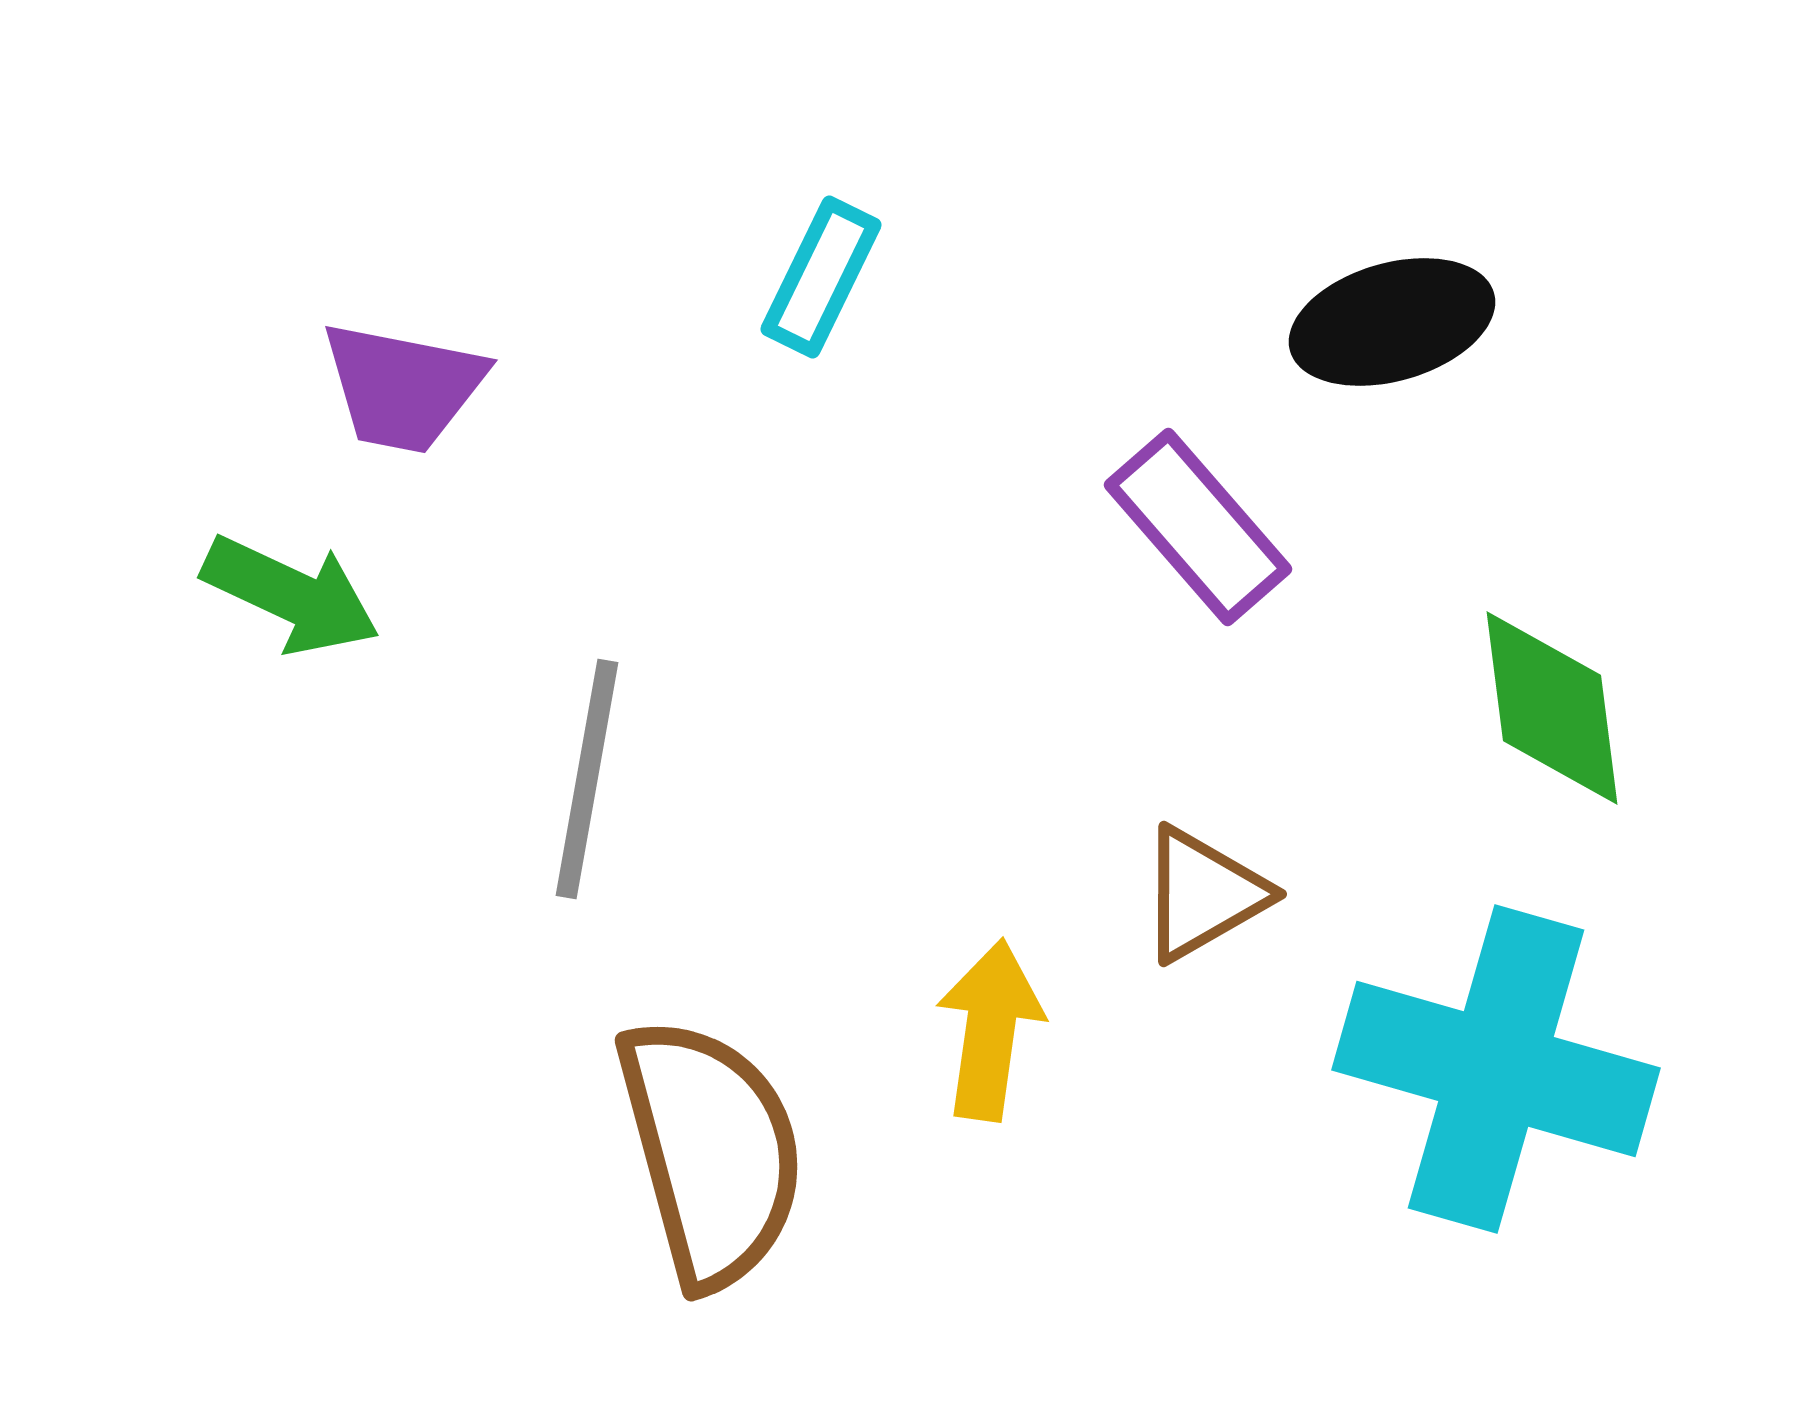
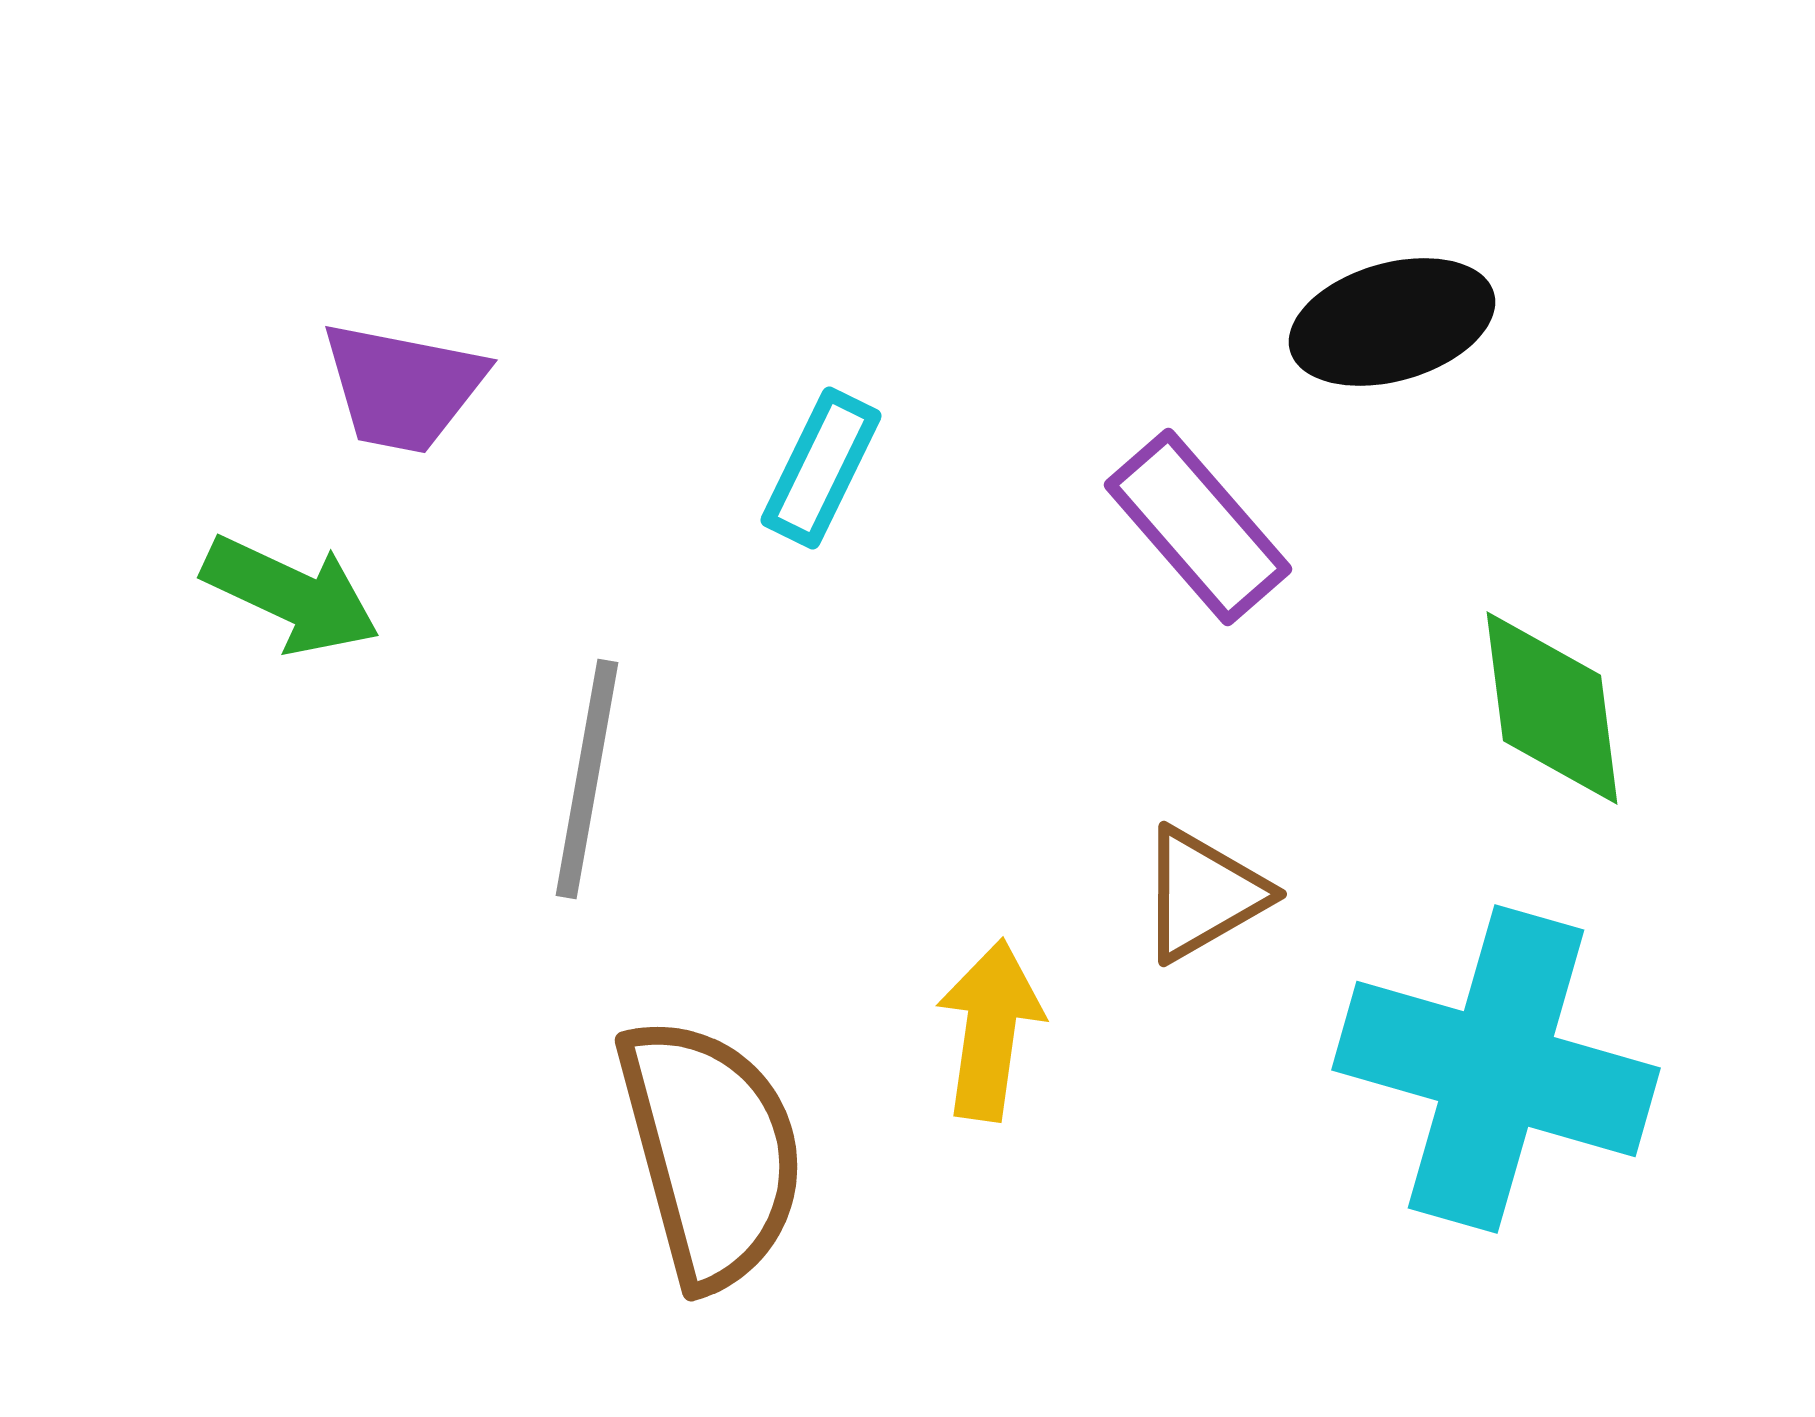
cyan rectangle: moved 191 px down
